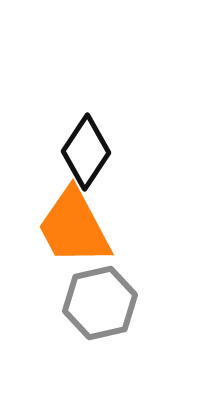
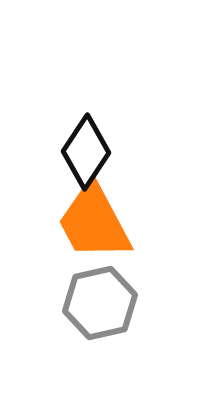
orange trapezoid: moved 20 px right, 5 px up
